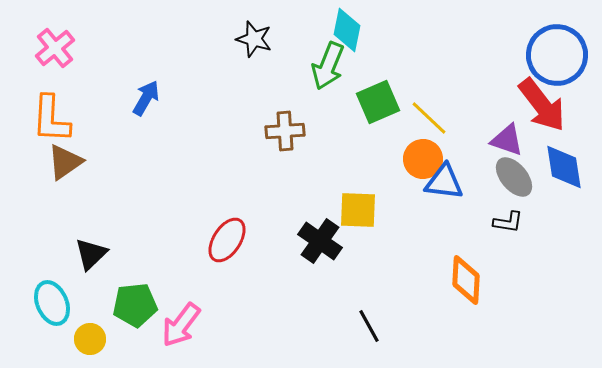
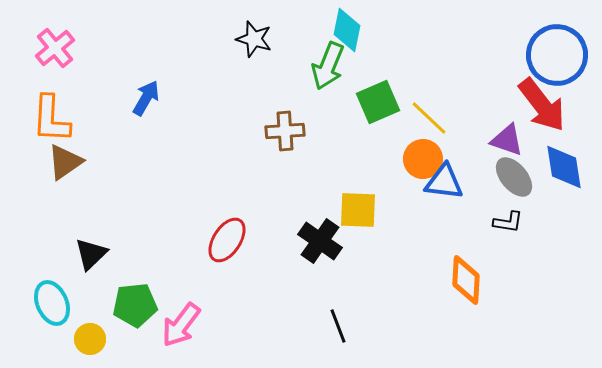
black line: moved 31 px left; rotated 8 degrees clockwise
